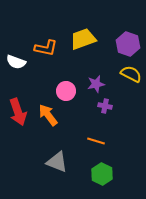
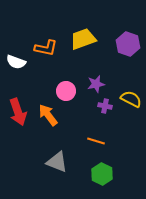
yellow semicircle: moved 25 px down
